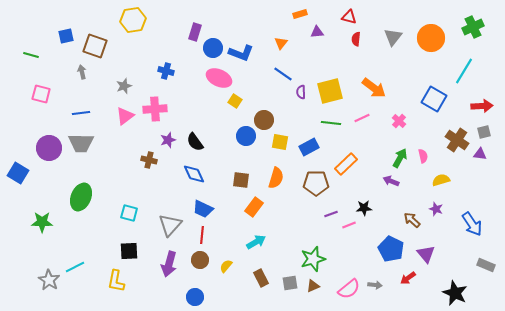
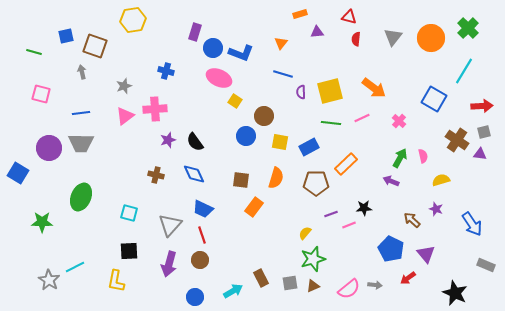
green cross at (473, 27): moved 5 px left, 1 px down; rotated 20 degrees counterclockwise
green line at (31, 55): moved 3 px right, 3 px up
blue line at (283, 74): rotated 18 degrees counterclockwise
brown circle at (264, 120): moved 4 px up
brown cross at (149, 160): moved 7 px right, 15 px down
red line at (202, 235): rotated 24 degrees counterclockwise
cyan arrow at (256, 242): moved 23 px left, 49 px down
yellow semicircle at (226, 266): moved 79 px right, 33 px up
